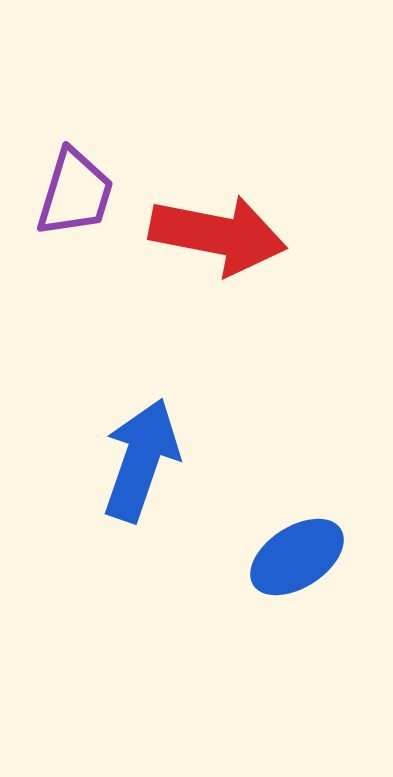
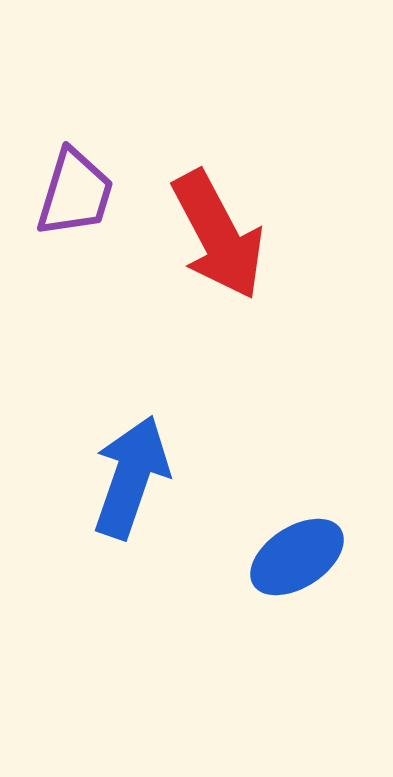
red arrow: rotated 51 degrees clockwise
blue arrow: moved 10 px left, 17 px down
